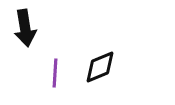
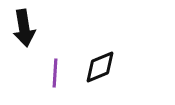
black arrow: moved 1 px left
